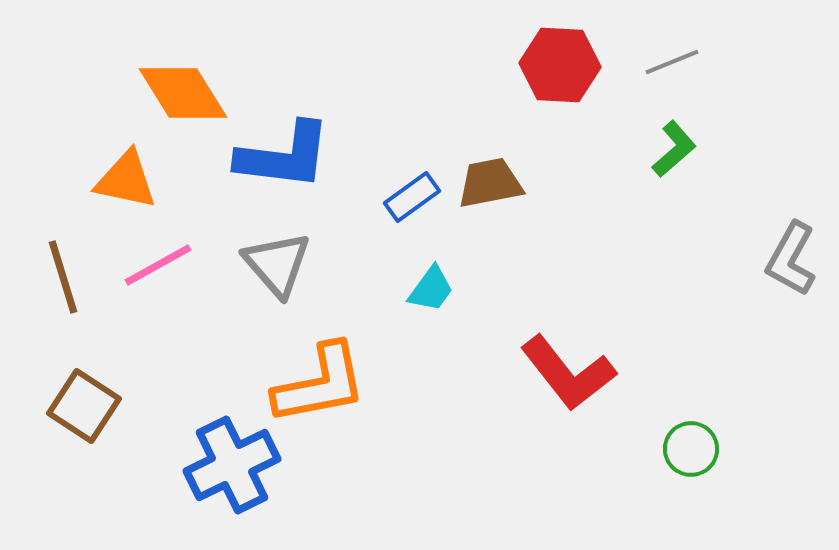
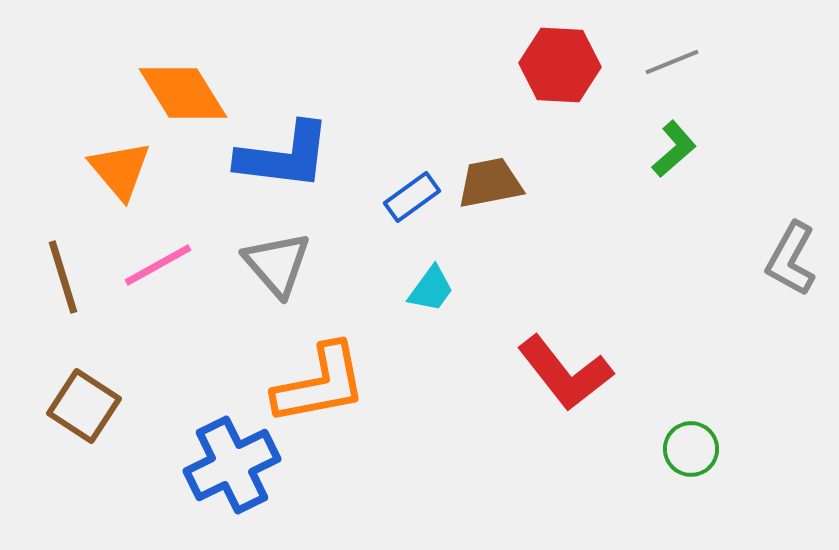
orange triangle: moved 6 px left, 10 px up; rotated 38 degrees clockwise
red L-shape: moved 3 px left
